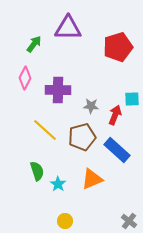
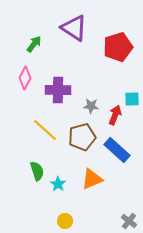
purple triangle: moved 6 px right; rotated 32 degrees clockwise
